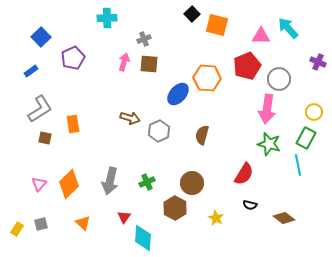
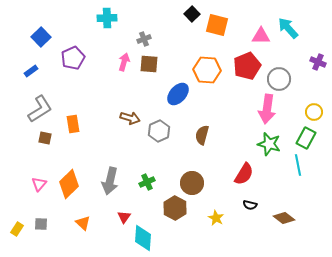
orange hexagon at (207, 78): moved 8 px up
gray square at (41, 224): rotated 16 degrees clockwise
